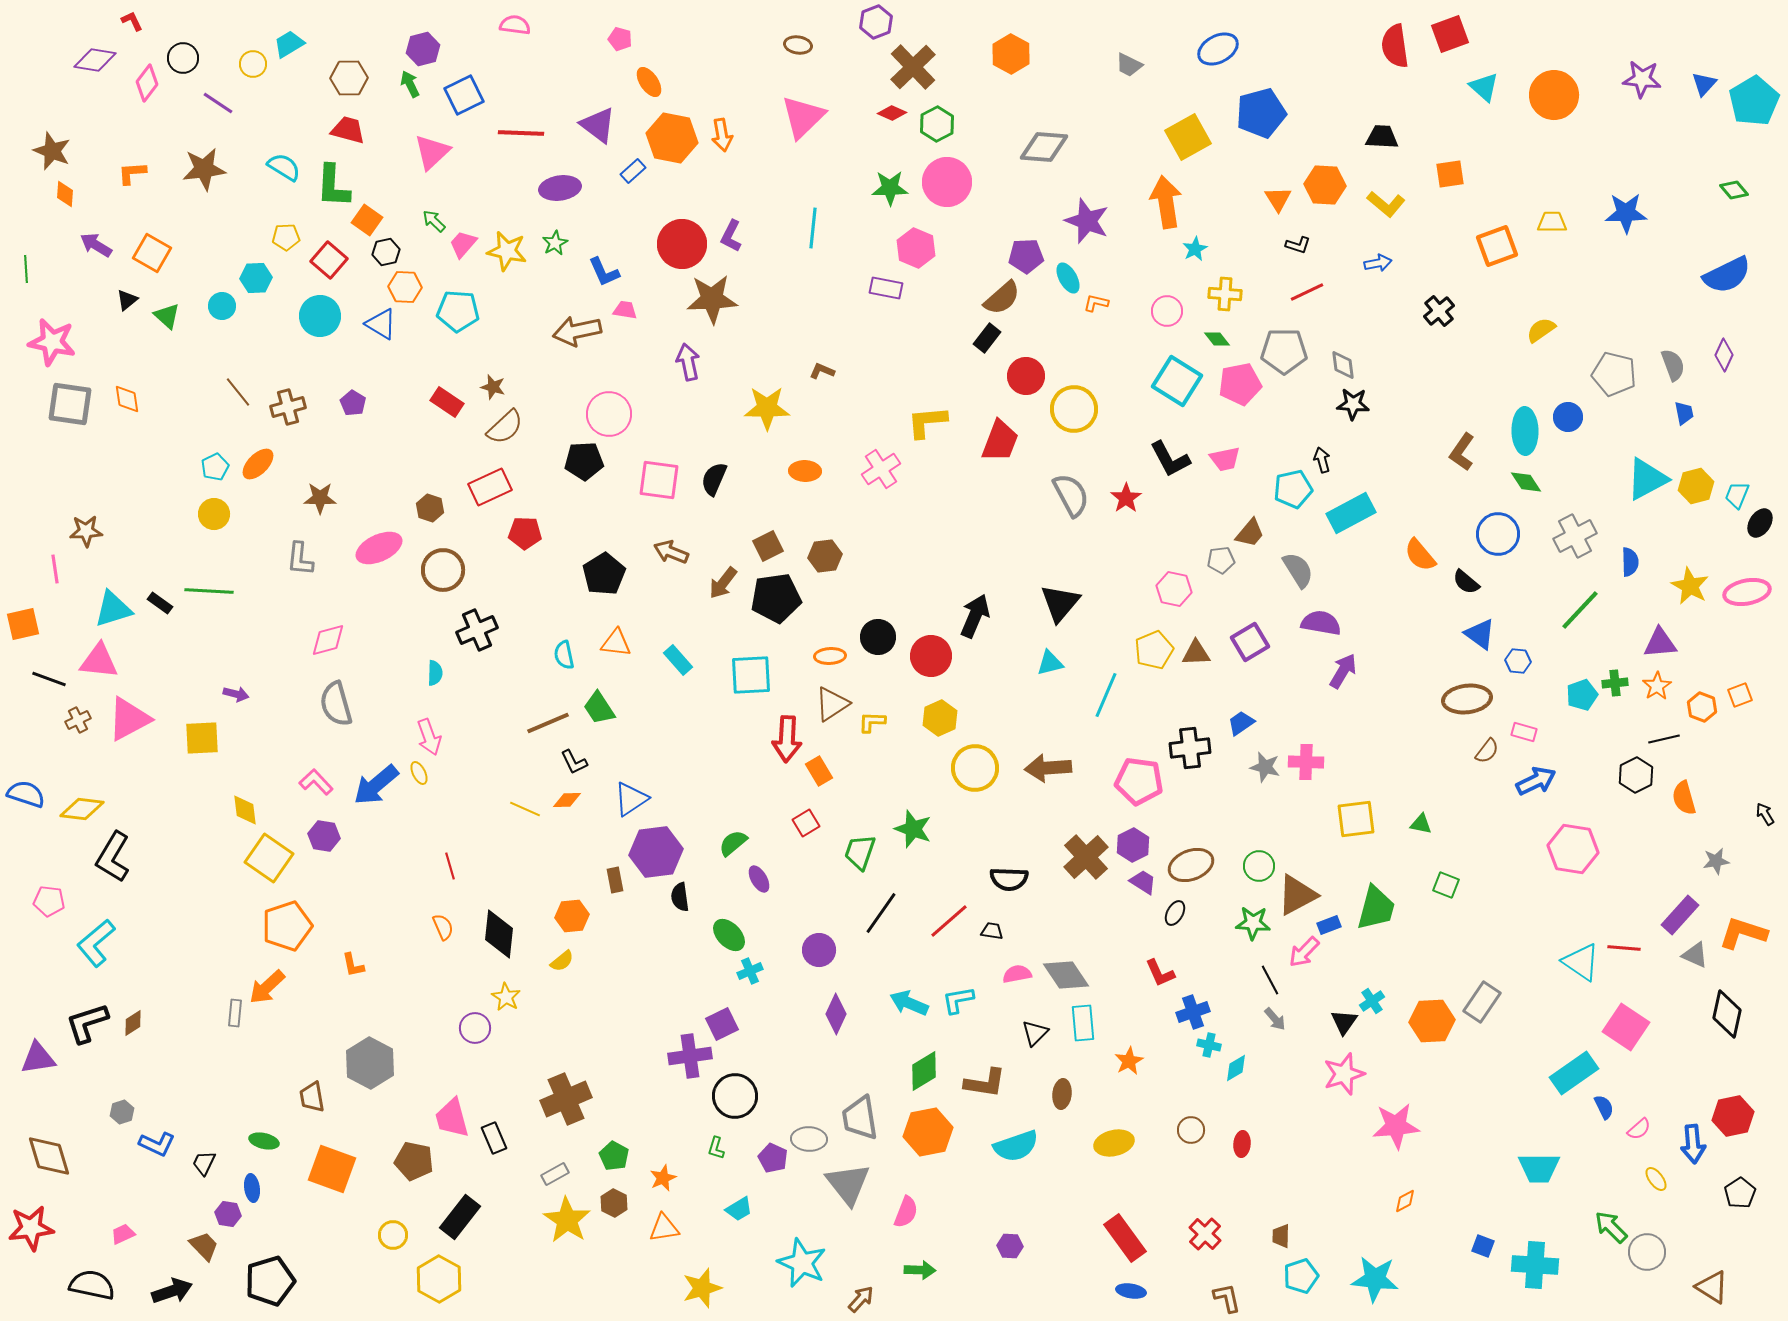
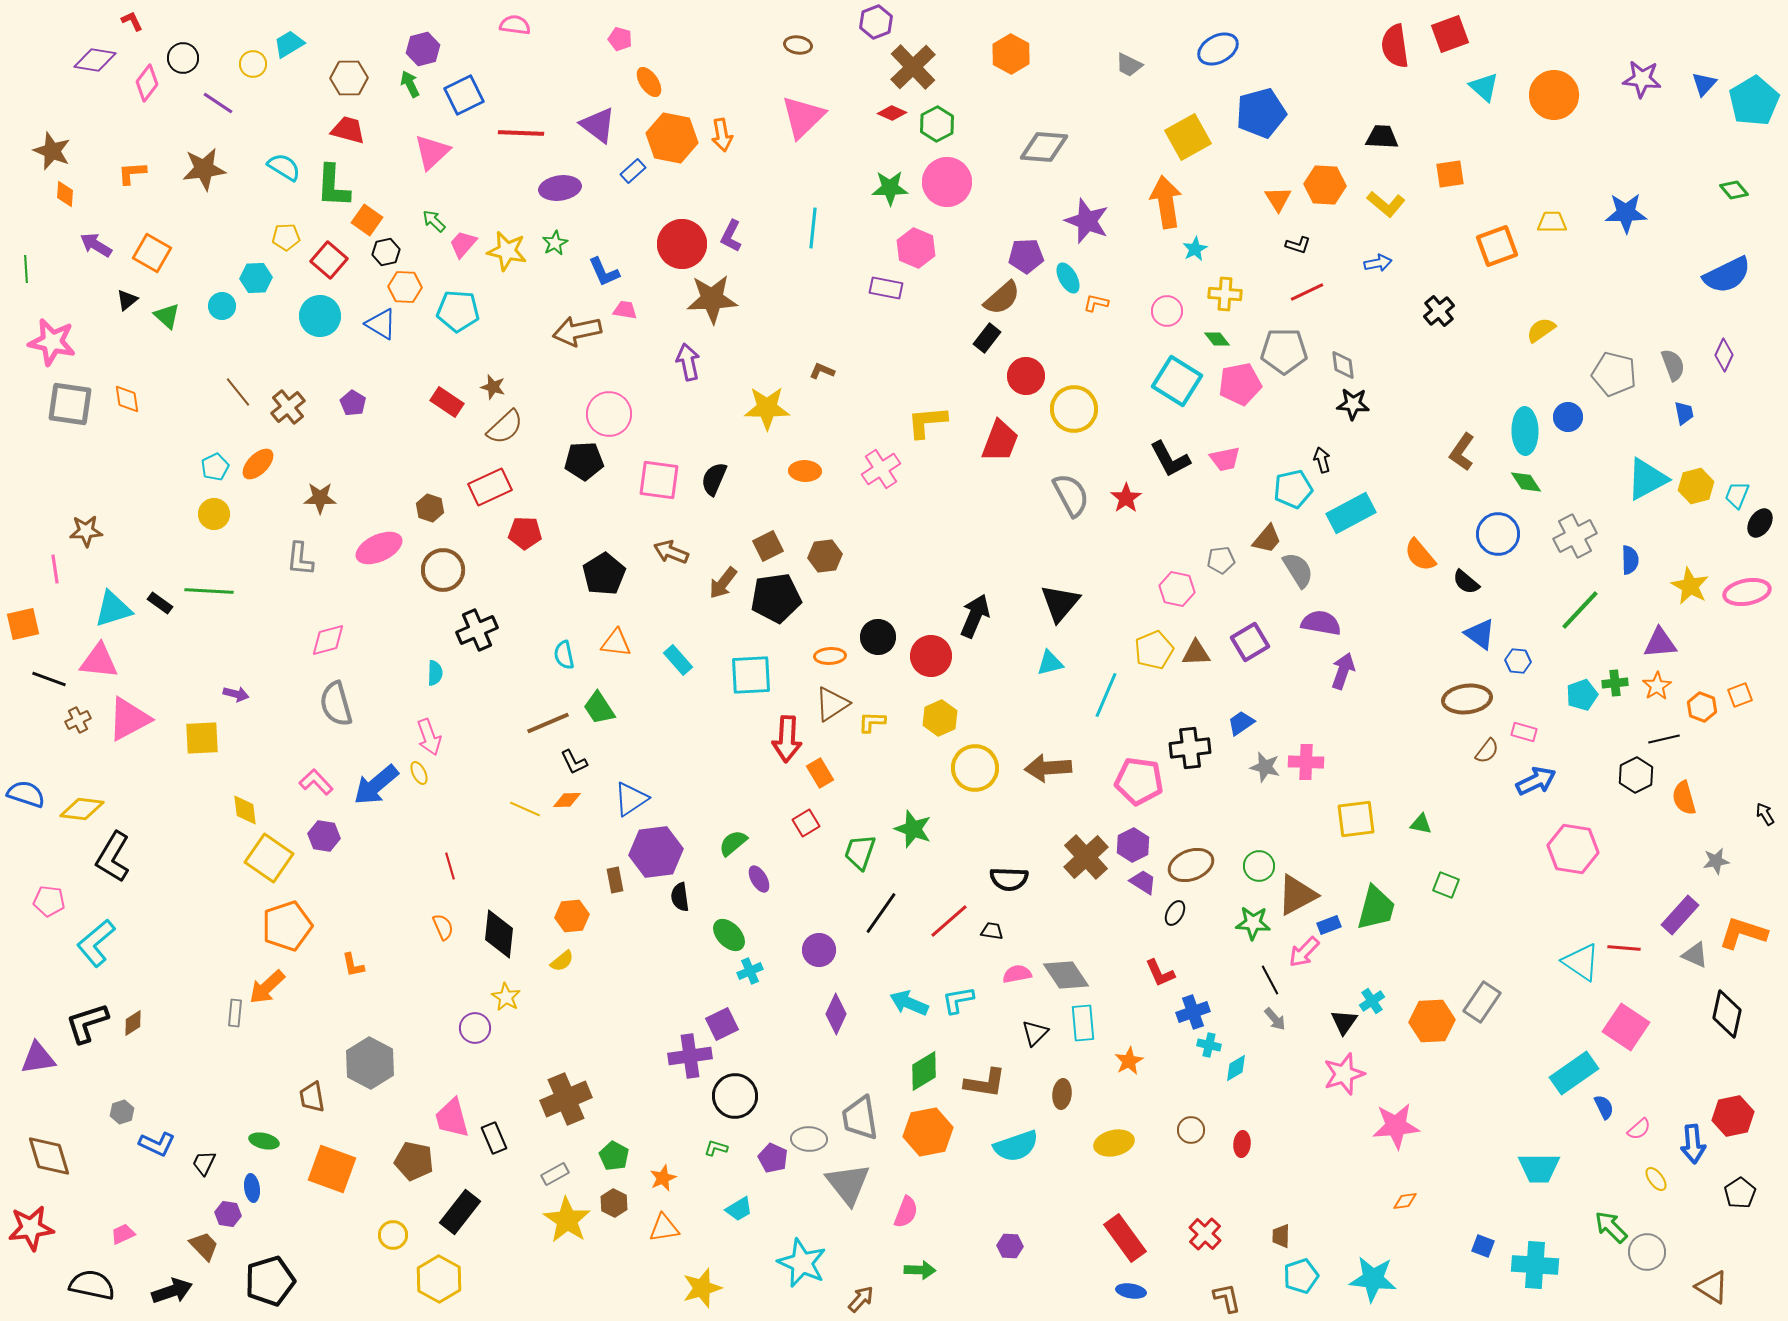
brown cross at (288, 407): rotated 24 degrees counterclockwise
brown trapezoid at (1250, 533): moved 17 px right, 6 px down
blue semicircle at (1630, 562): moved 2 px up
pink hexagon at (1174, 589): moved 3 px right
purple arrow at (1343, 671): rotated 12 degrees counterclockwise
orange rectangle at (819, 771): moved 1 px right, 2 px down
green L-shape at (716, 1148): rotated 90 degrees clockwise
orange diamond at (1405, 1201): rotated 20 degrees clockwise
black rectangle at (460, 1217): moved 5 px up
cyan star at (1375, 1279): moved 2 px left
